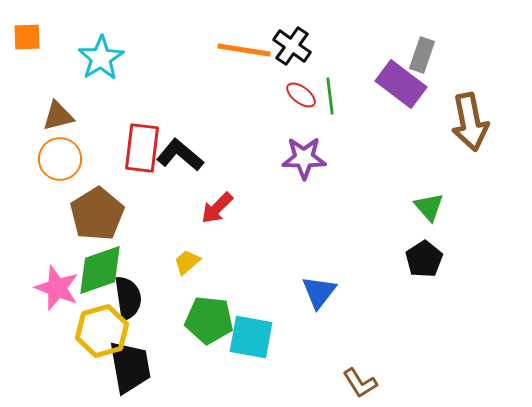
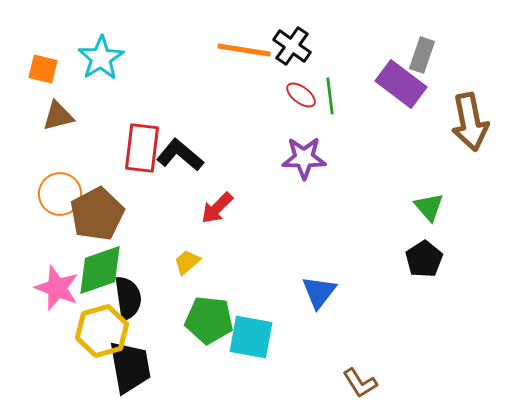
orange square: moved 16 px right, 32 px down; rotated 16 degrees clockwise
orange circle: moved 35 px down
brown pentagon: rotated 4 degrees clockwise
